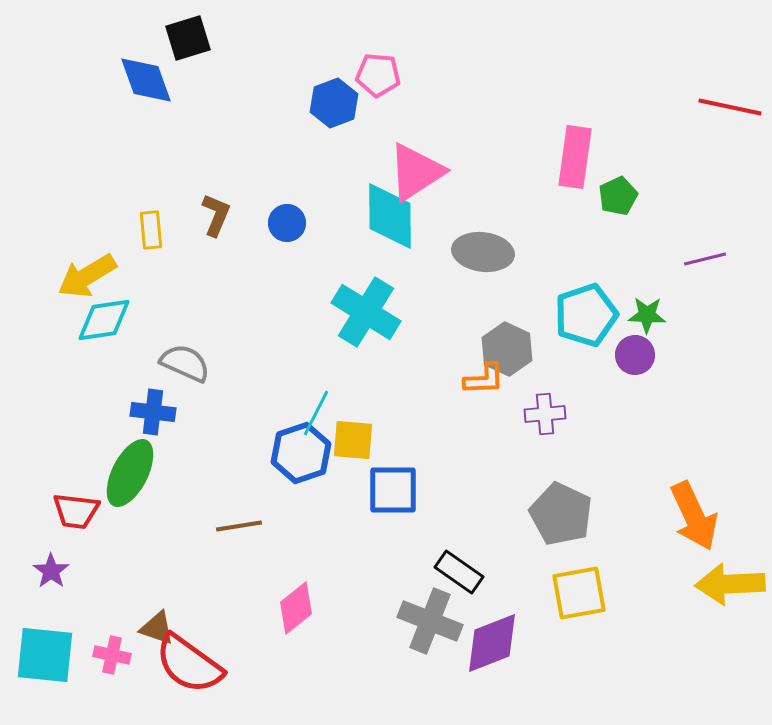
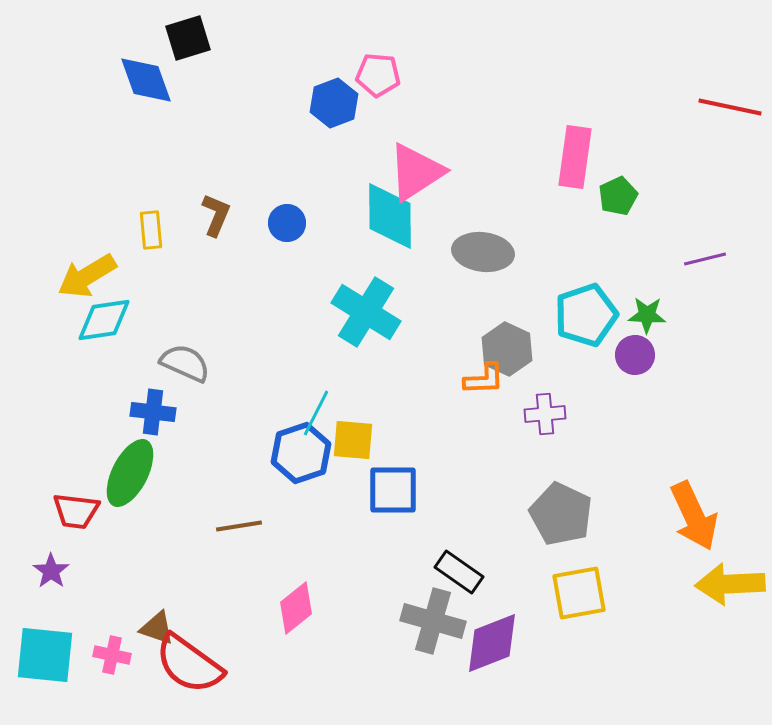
gray cross at (430, 621): moved 3 px right; rotated 6 degrees counterclockwise
